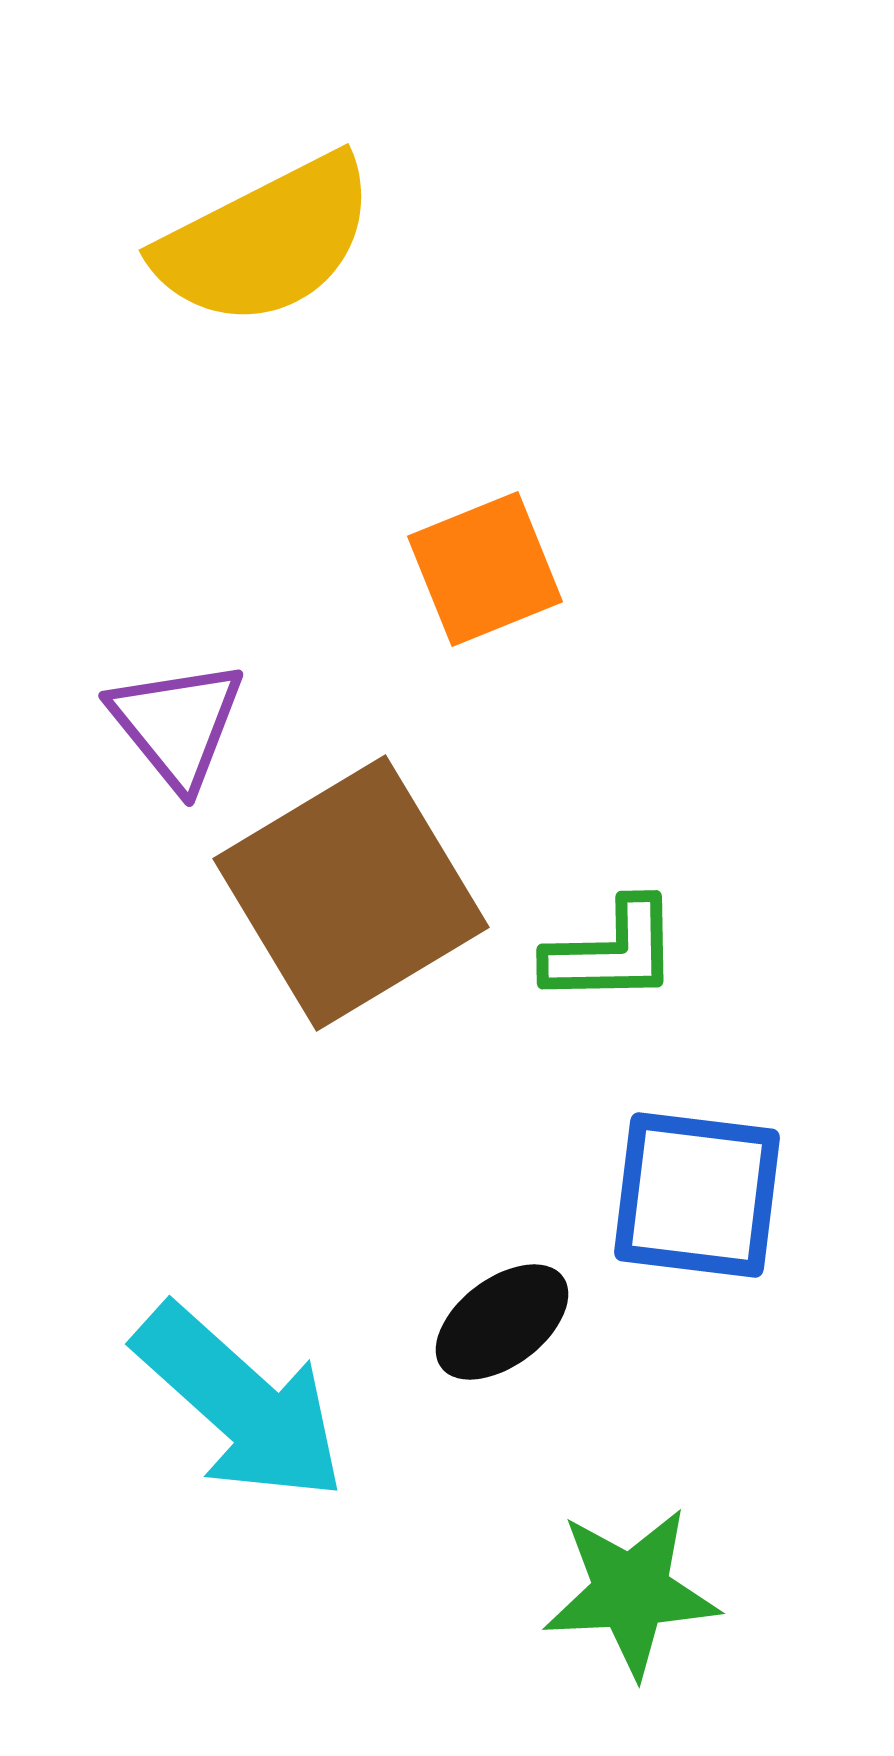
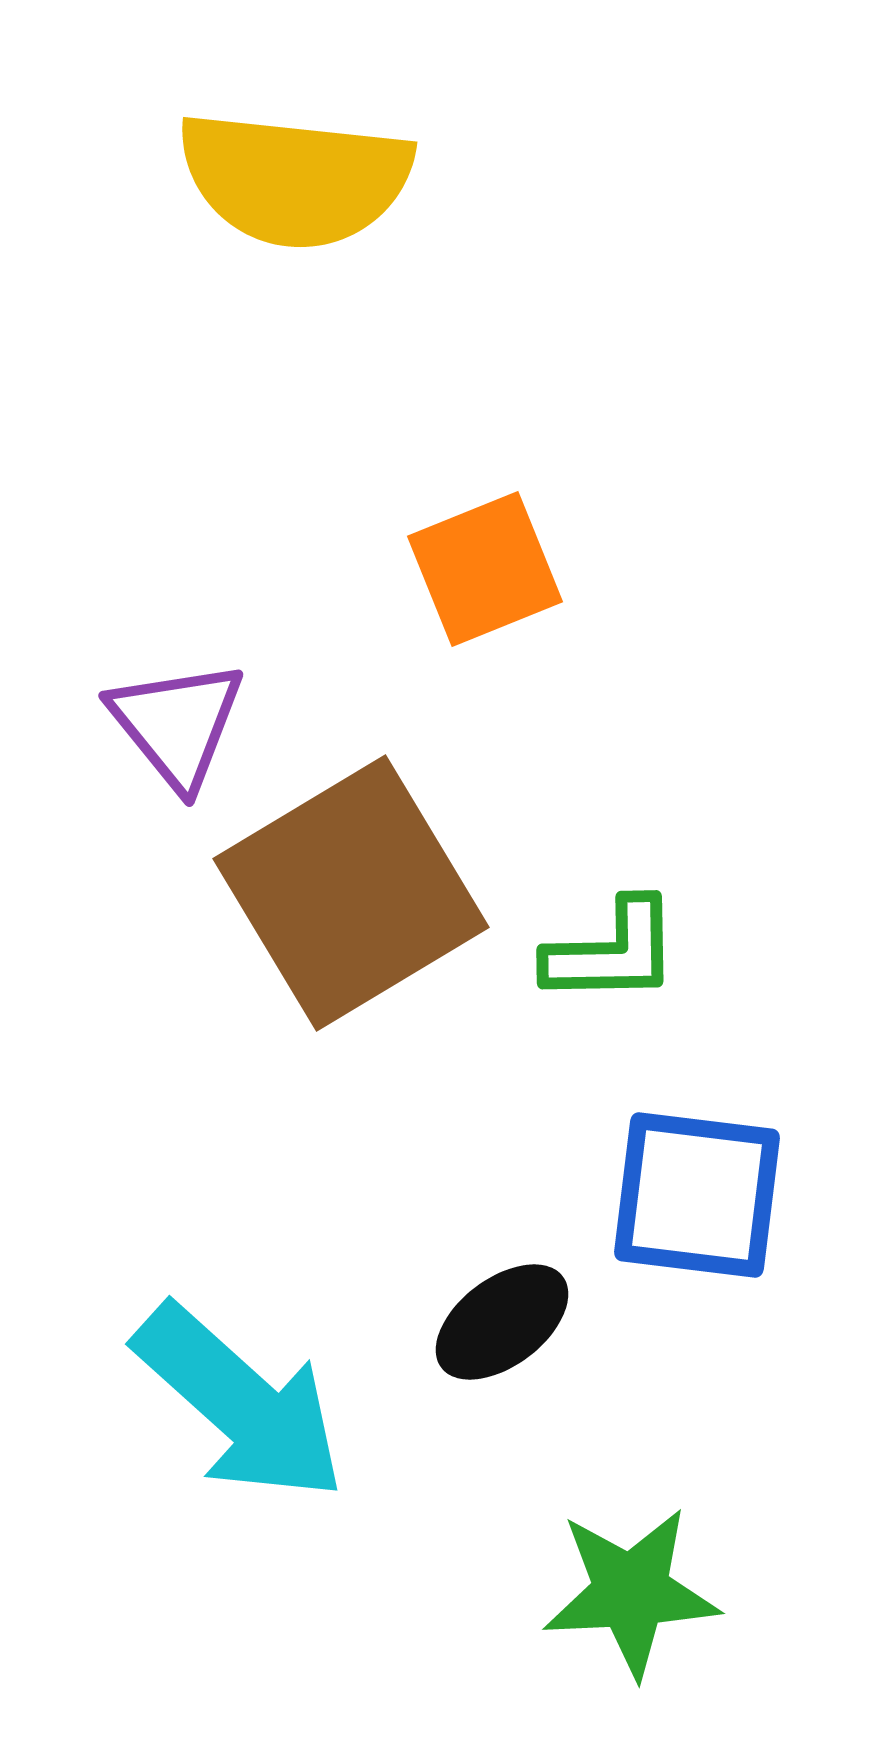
yellow semicircle: moved 29 px right, 62 px up; rotated 33 degrees clockwise
